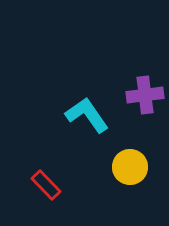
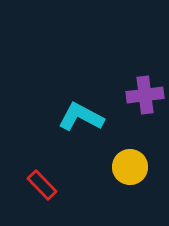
cyan L-shape: moved 6 px left, 2 px down; rotated 27 degrees counterclockwise
red rectangle: moved 4 px left
